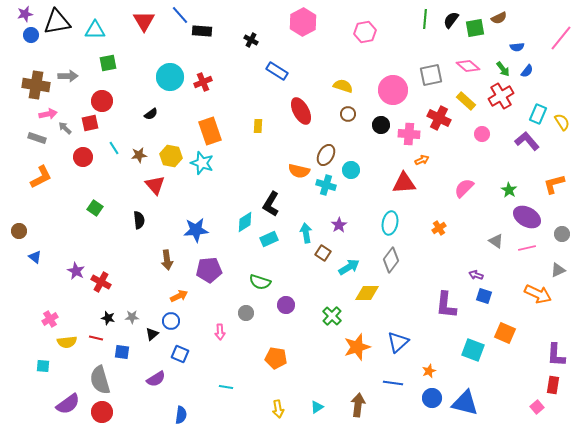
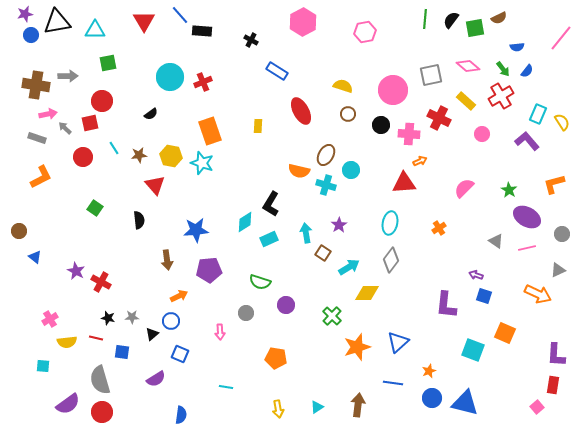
orange arrow at (422, 160): moved 2 px left, 1 px down
